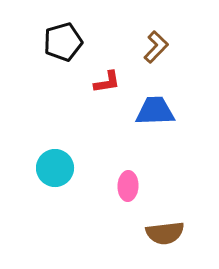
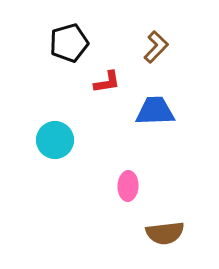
black pentagon: moved 6 px right, 1 px down
cyan circle: moved 28 px up
